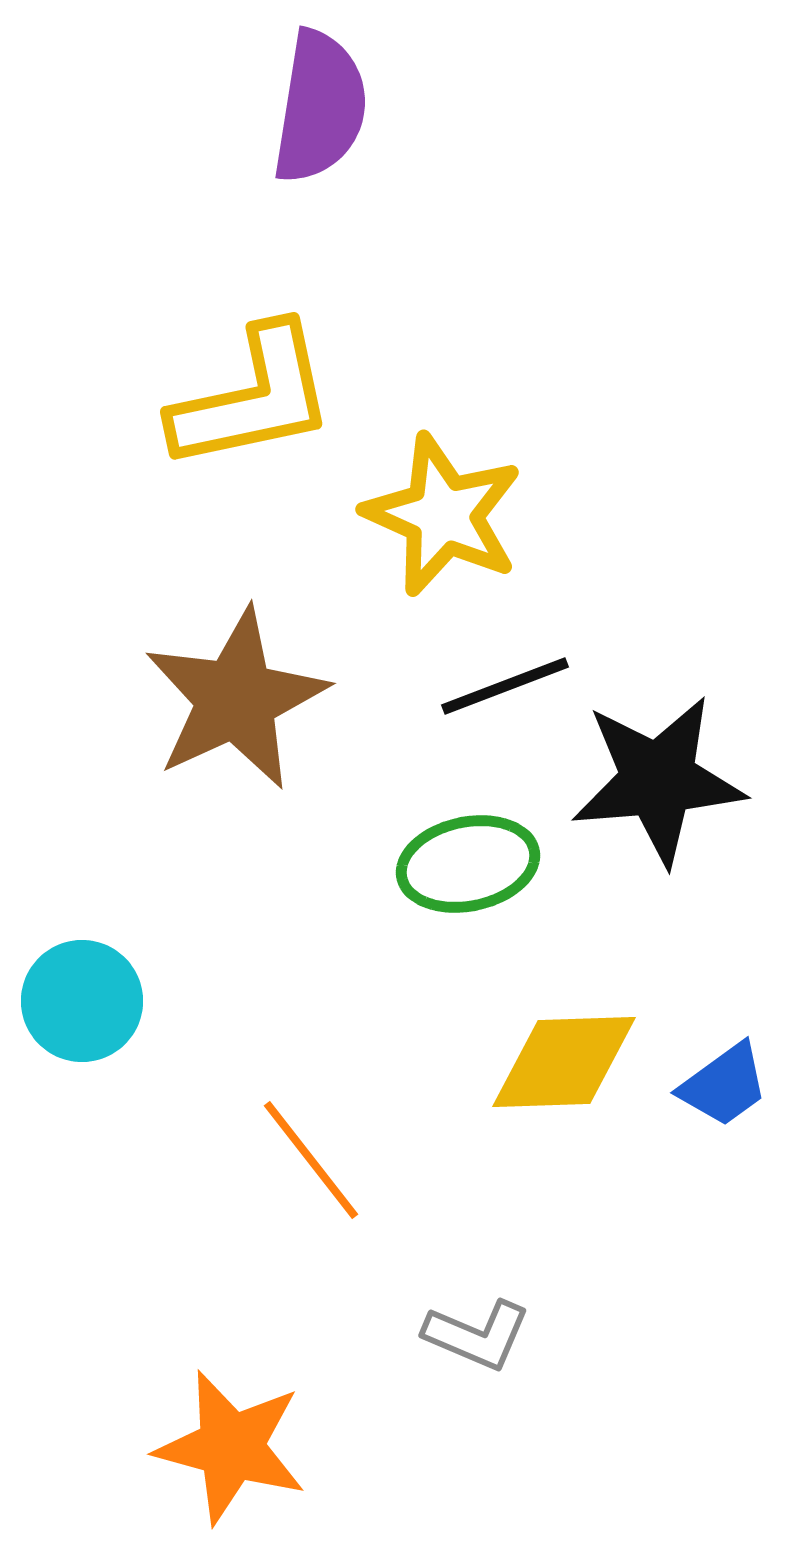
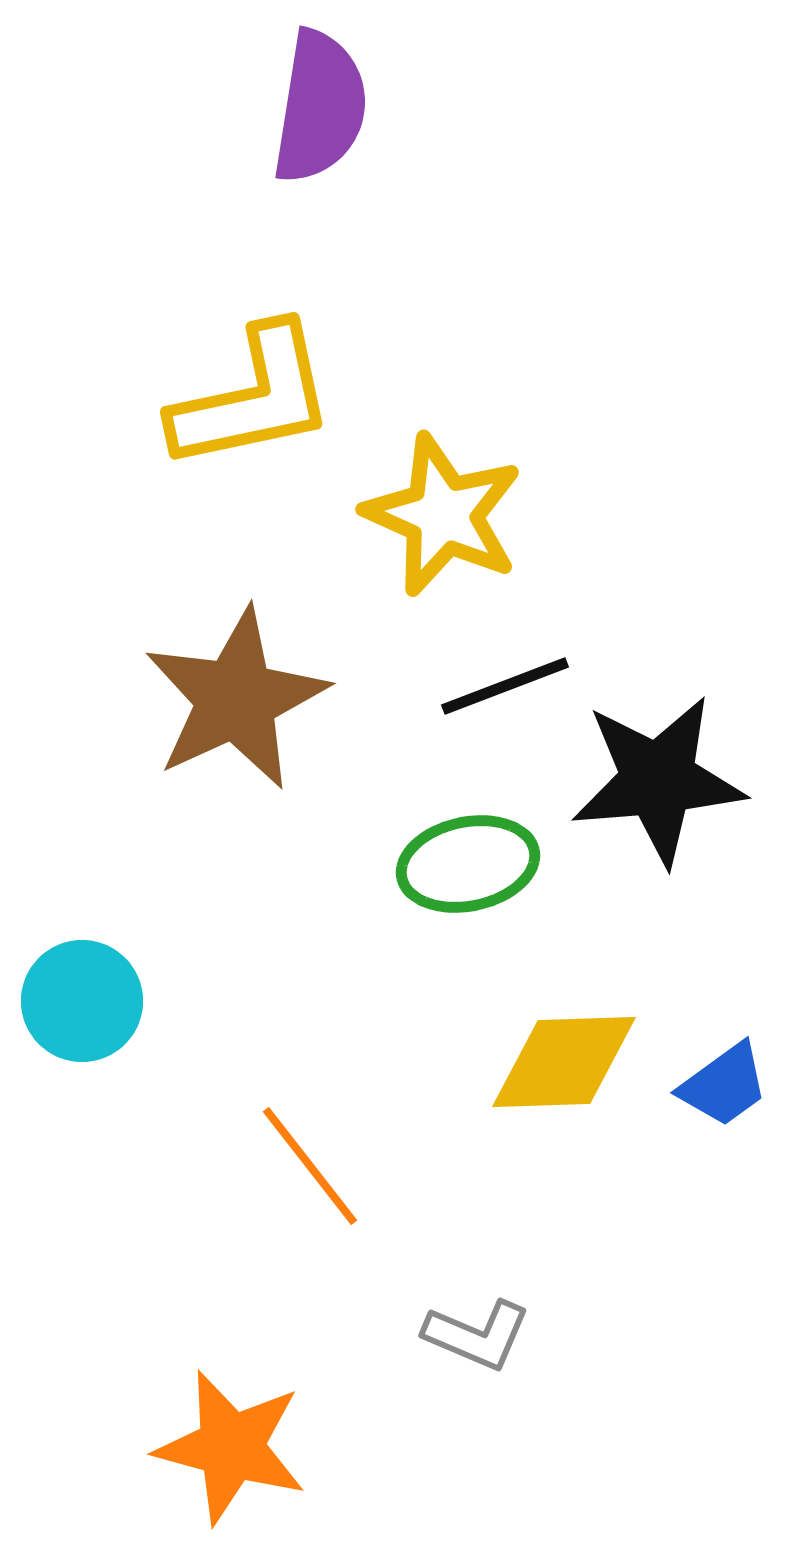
orange line: moved 1 px left, 6 px down
